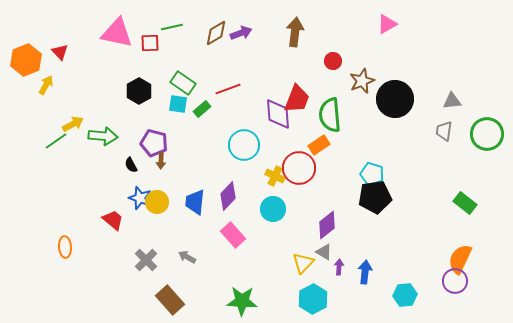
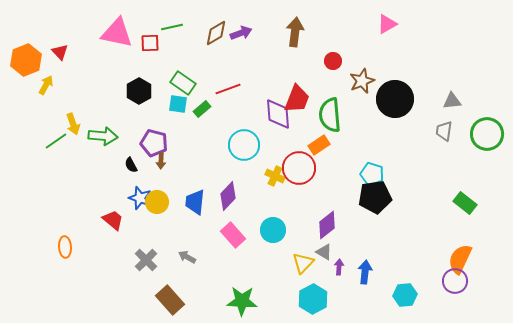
yellow arrow at (73, 124): rotated 100 degrees clockwise
cyan circle at (273, 209): moved 21 px down
